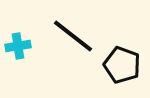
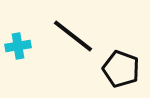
black pentagon: moved 1 px left, 4 px down
